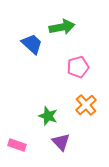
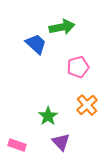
blue trapezoid: moved 4 px right
orange cross: moved 1 px right
green star: rotated 18 degrees clockwise
